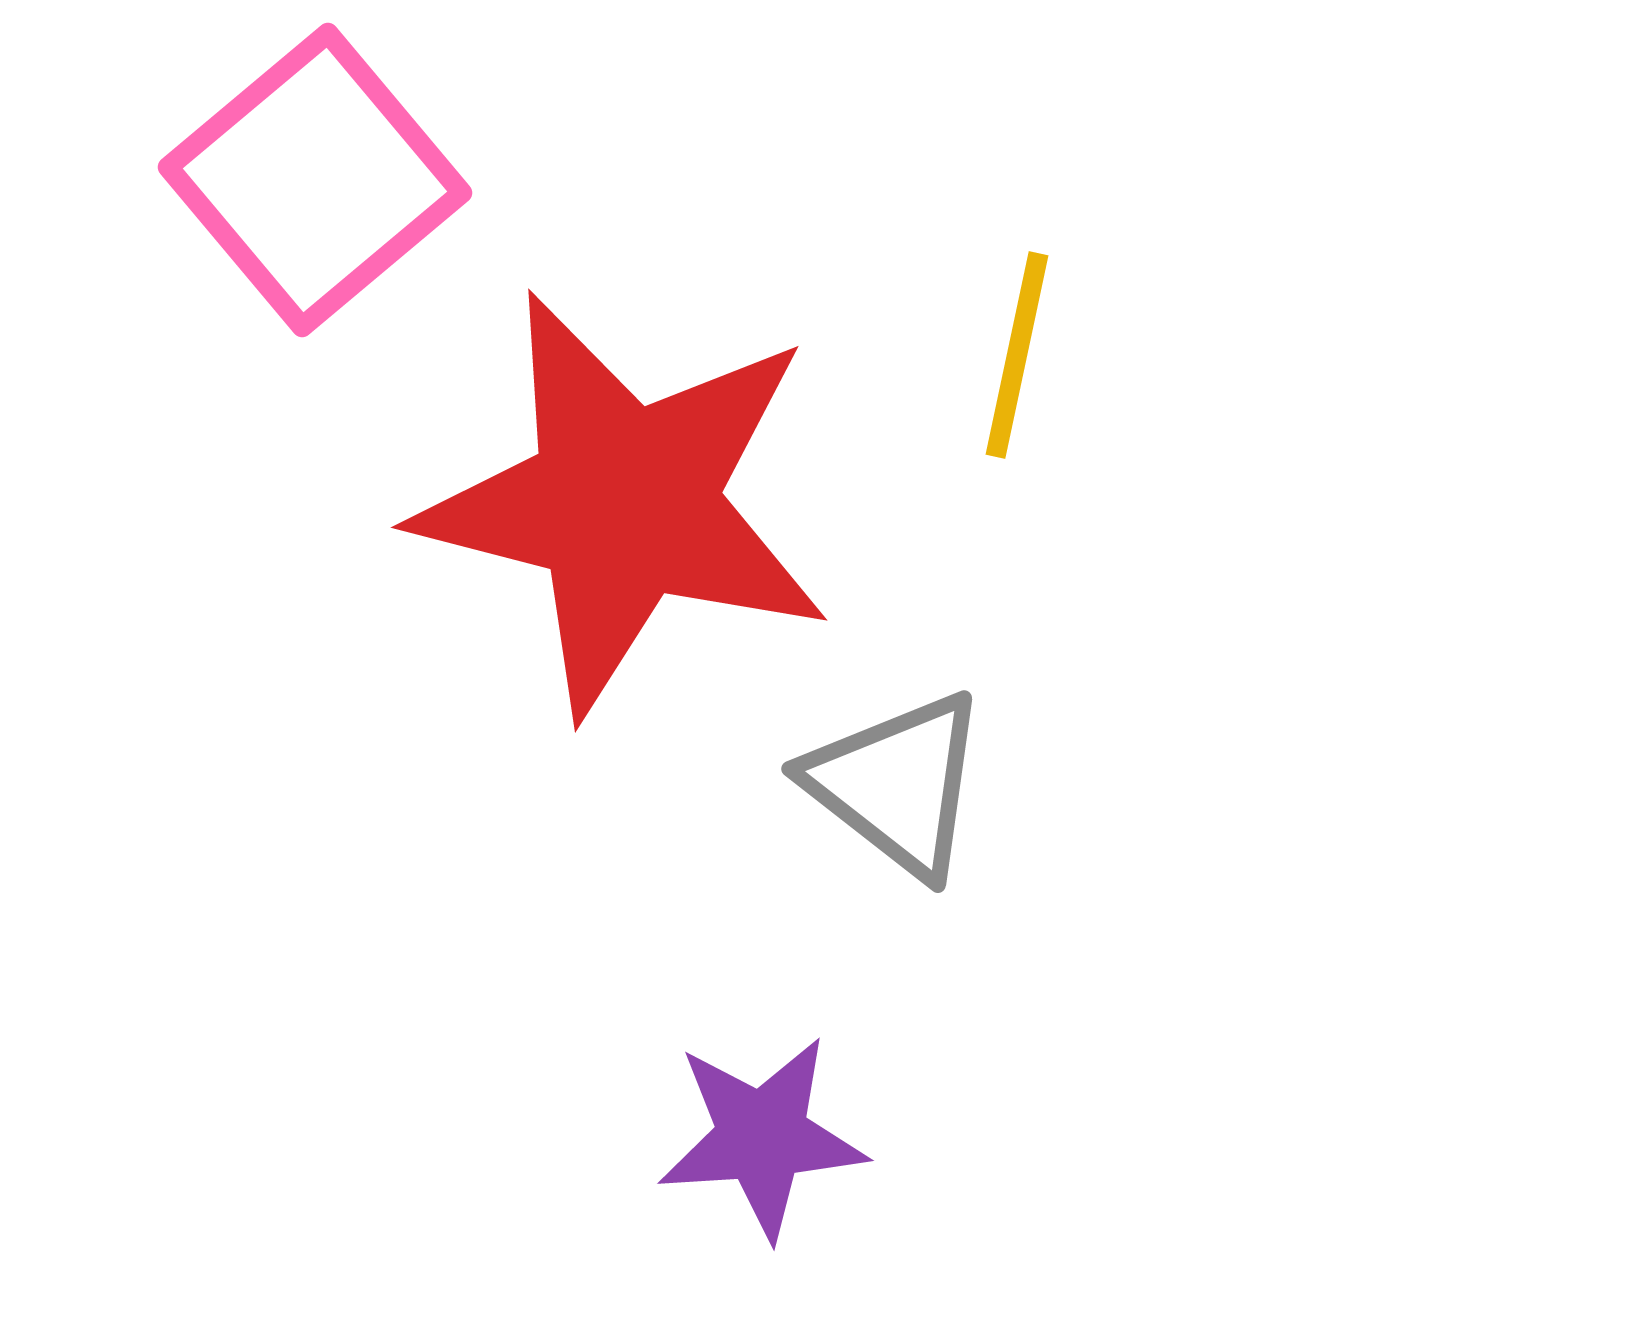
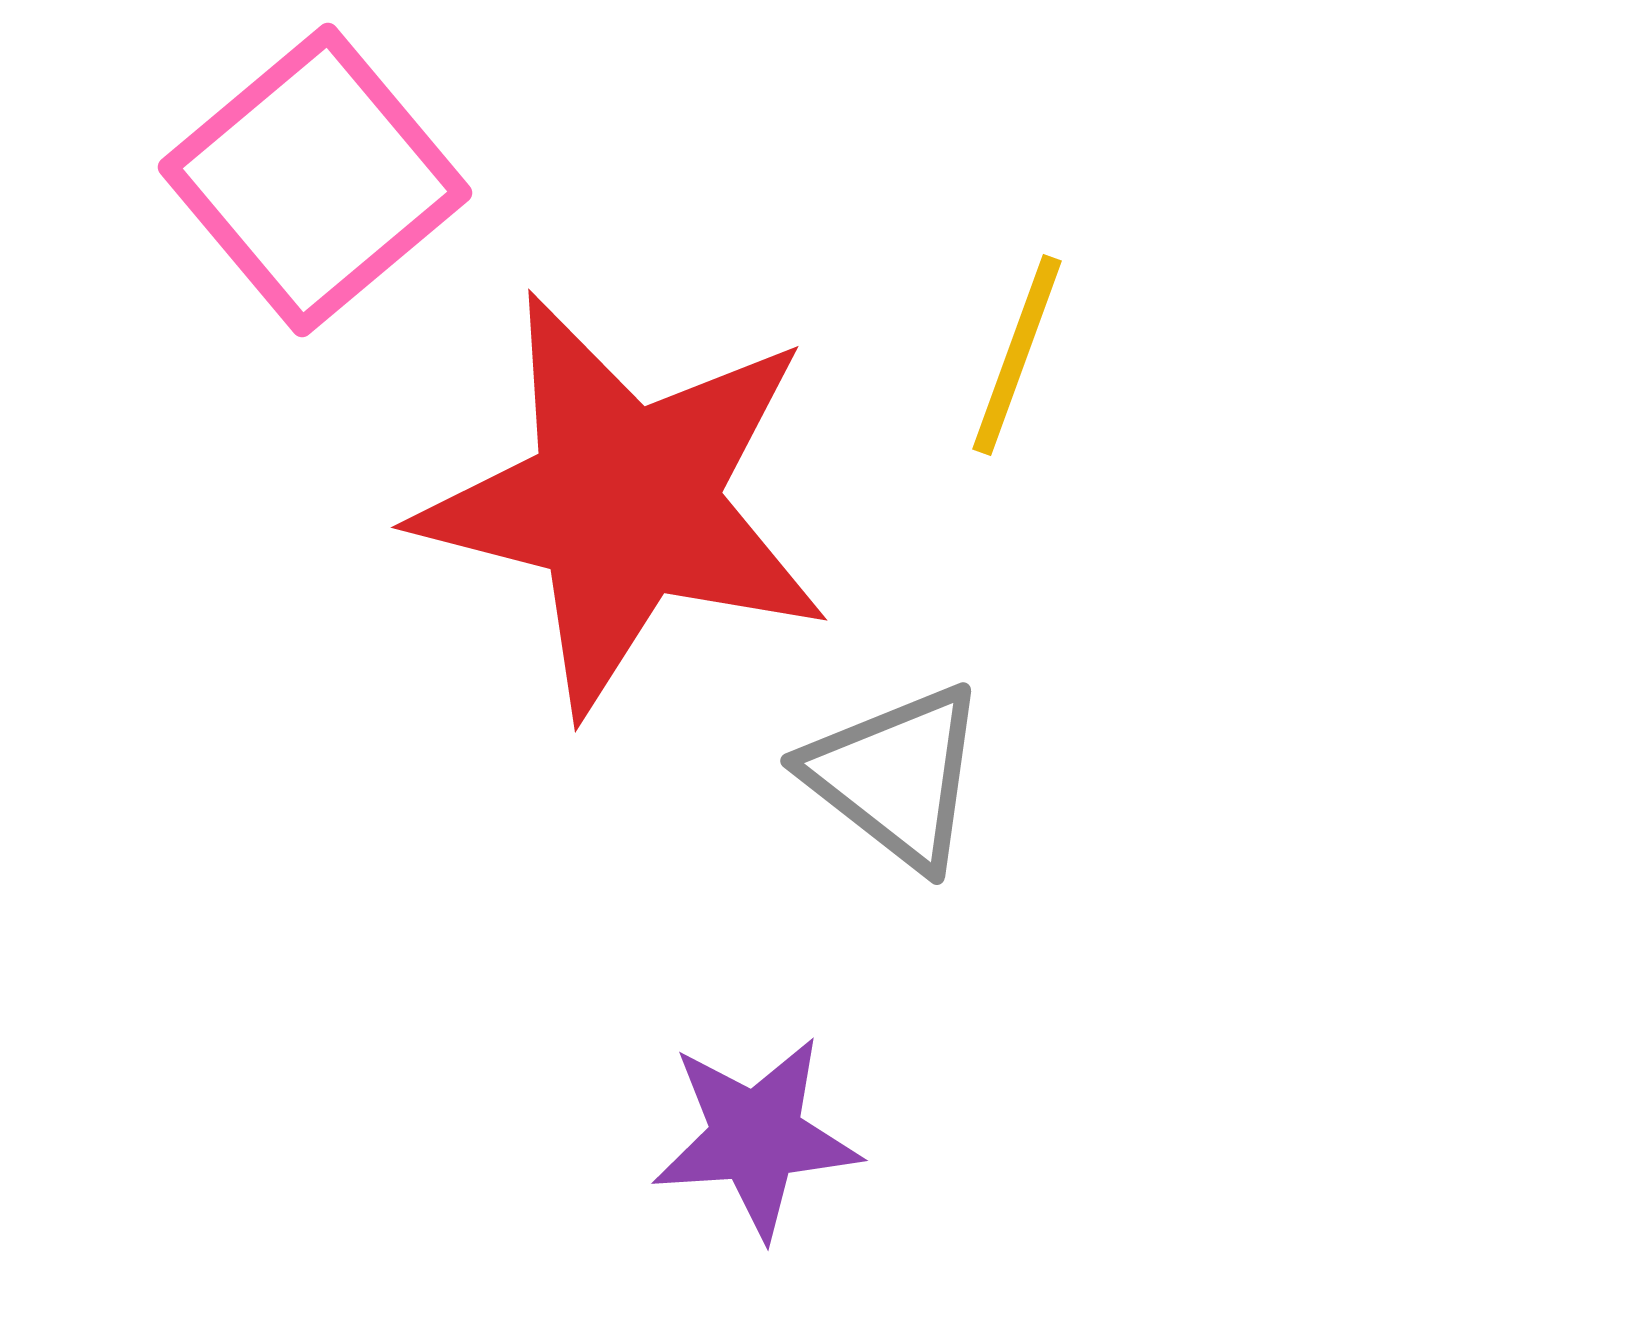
yellow line: rotated 8 degrees clockwise
gray triangle: moved 1 px left, 8 px up
purple star: moved 6 px left
